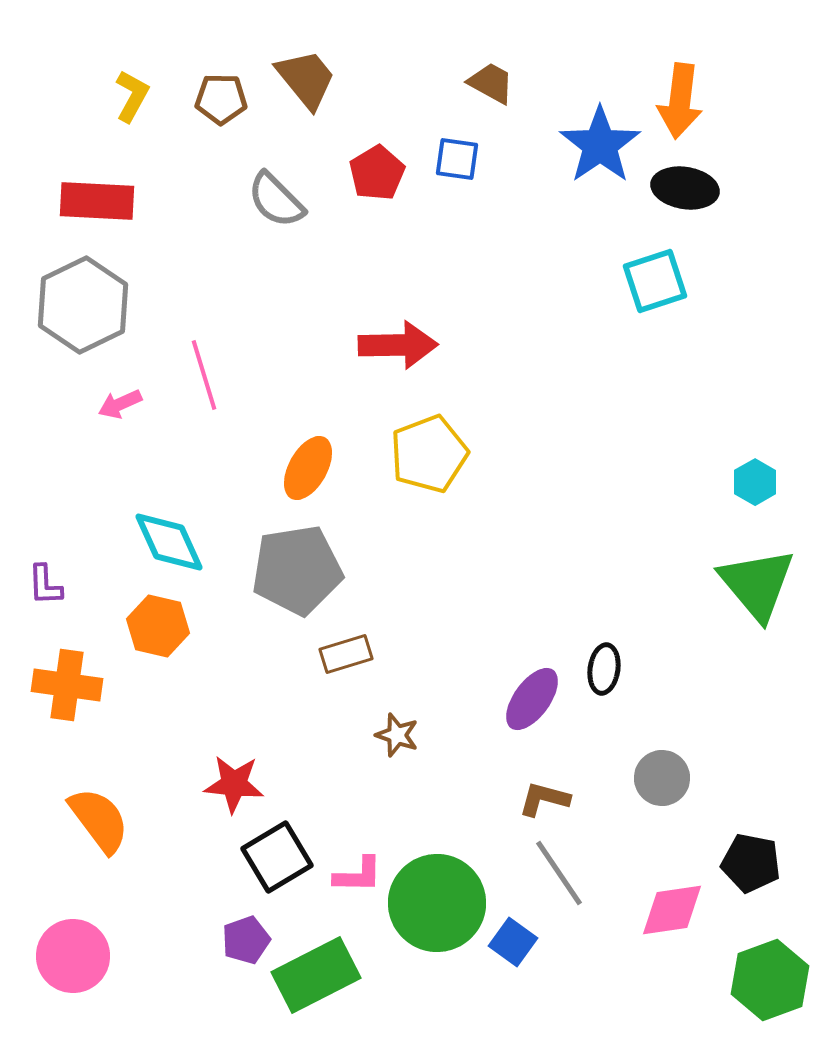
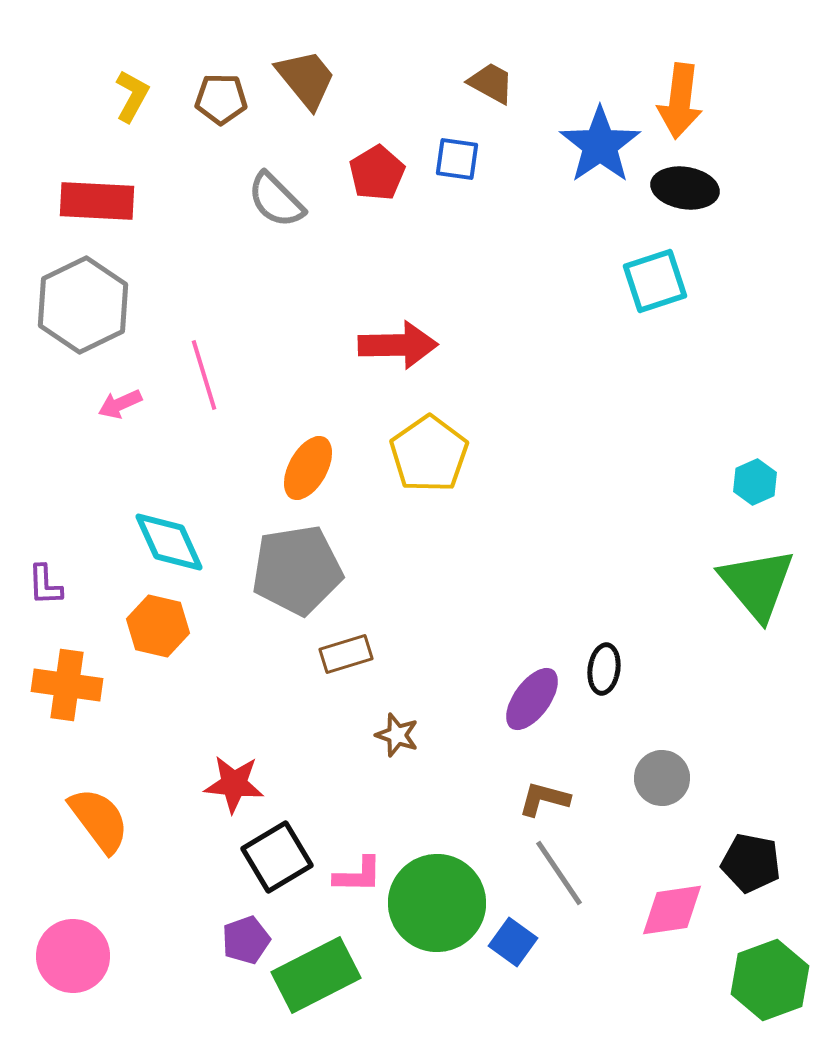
yellow pentagon at (429, 454): rotated 14 degrees counterclockwise
cyan hexagon at (755, 482): rotated 6 degrees clockwise
